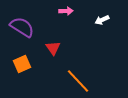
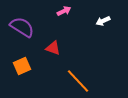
pink arrow: moved 2 px left; rotated 24 degrees counterclockwise
white arrow: moved 1 px right, 1 px down
red triangle: rotated 35 degrees counterclockwise
orange square: moved 2 px down
